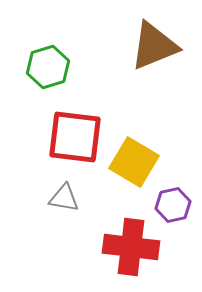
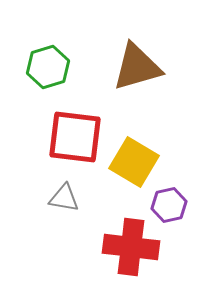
brown triangle: moved 17 px left, 21 px down; rotated 6 degrees clockwise
purple hexagon: moved 4 px left
